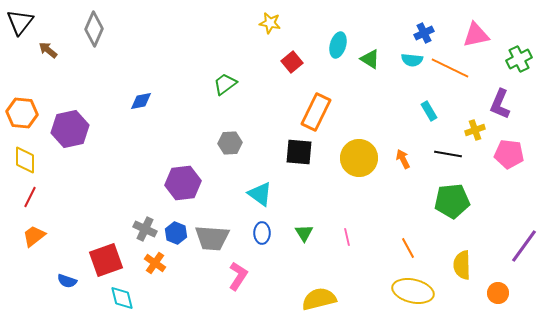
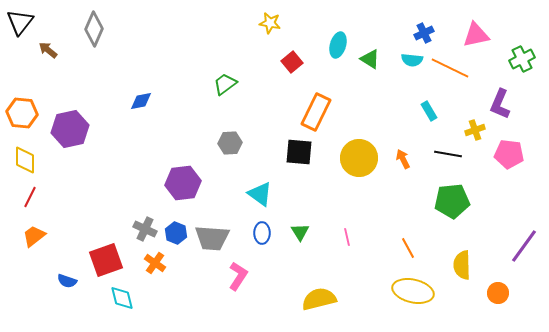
green cross at (519, 59): moved 3 px right
green triangle at (304, 233): moved 4 px left, 1 px up
